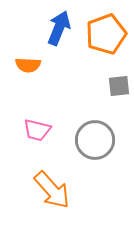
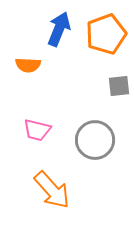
blue arrow: moved 1 px down
